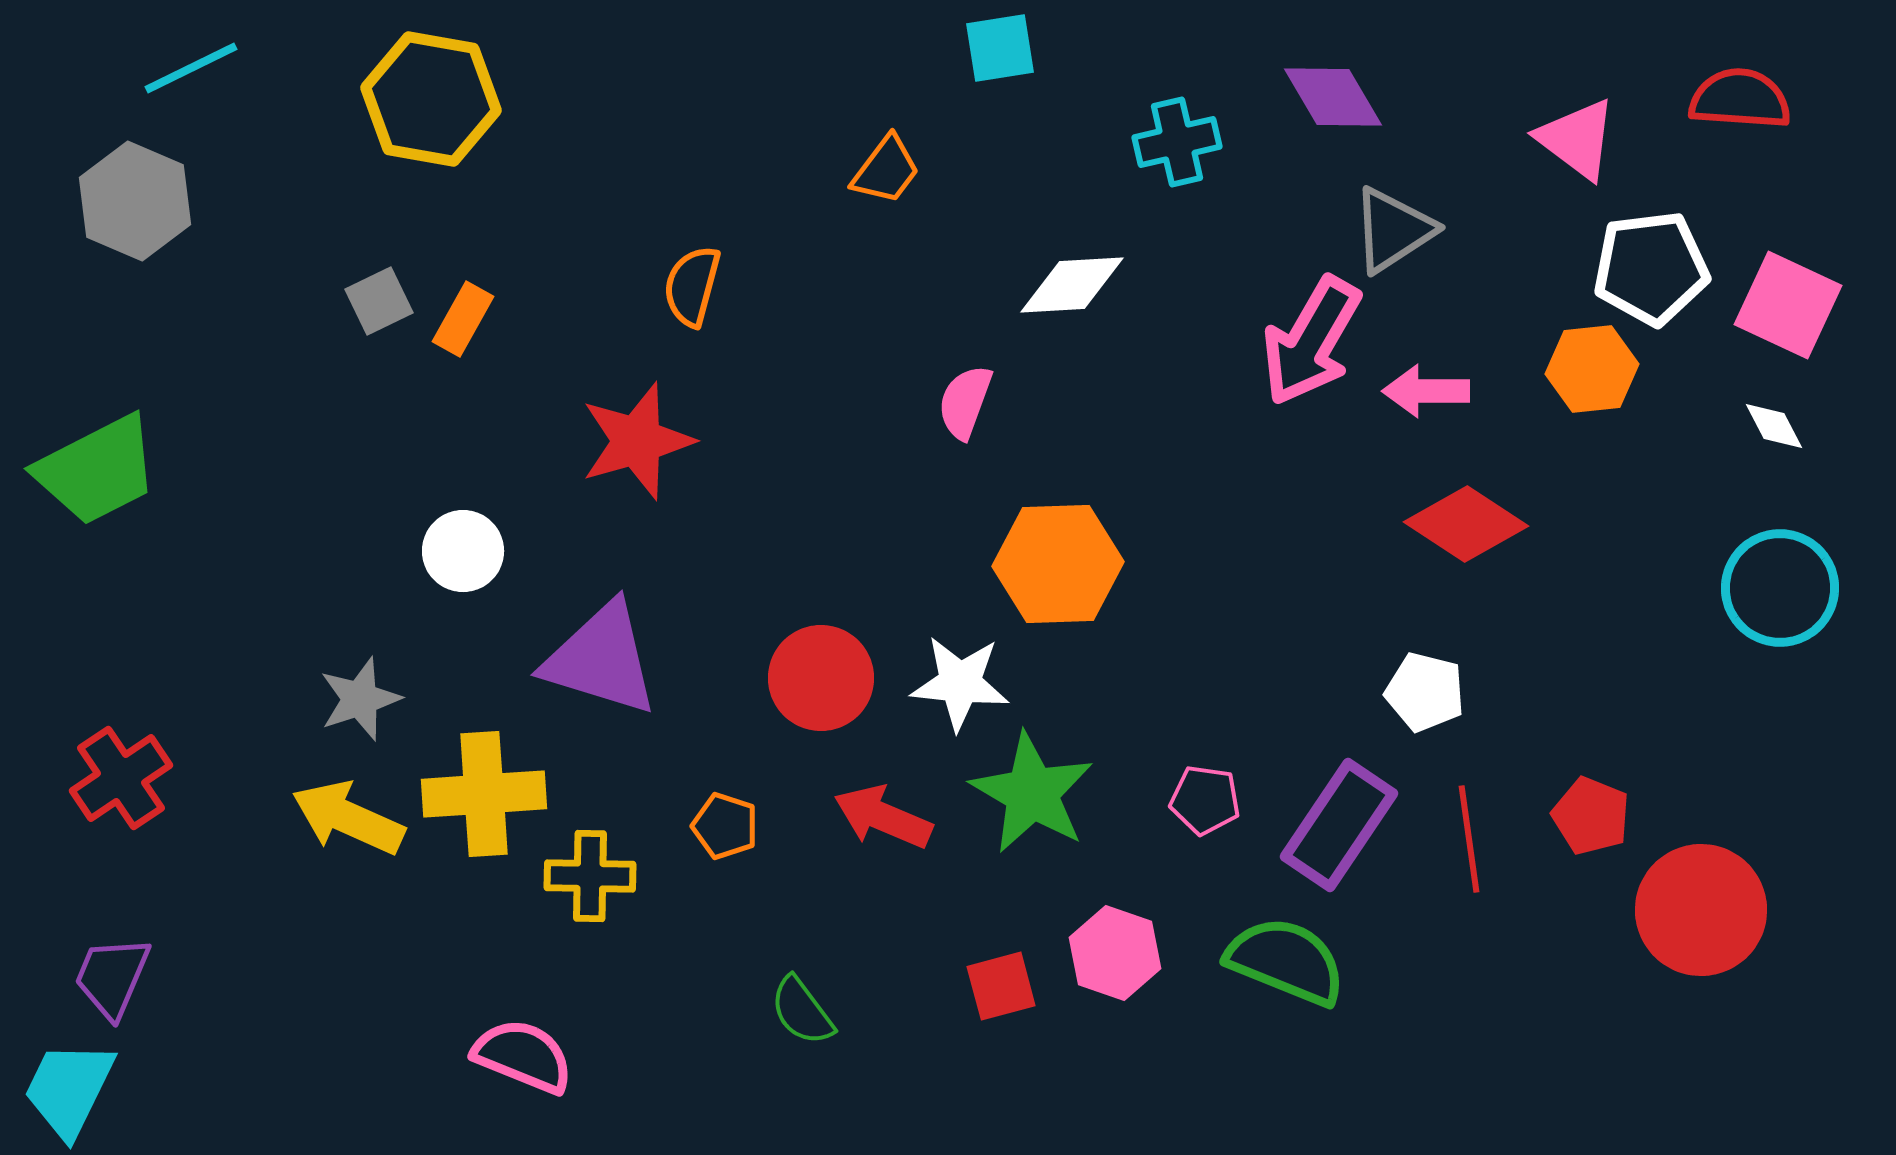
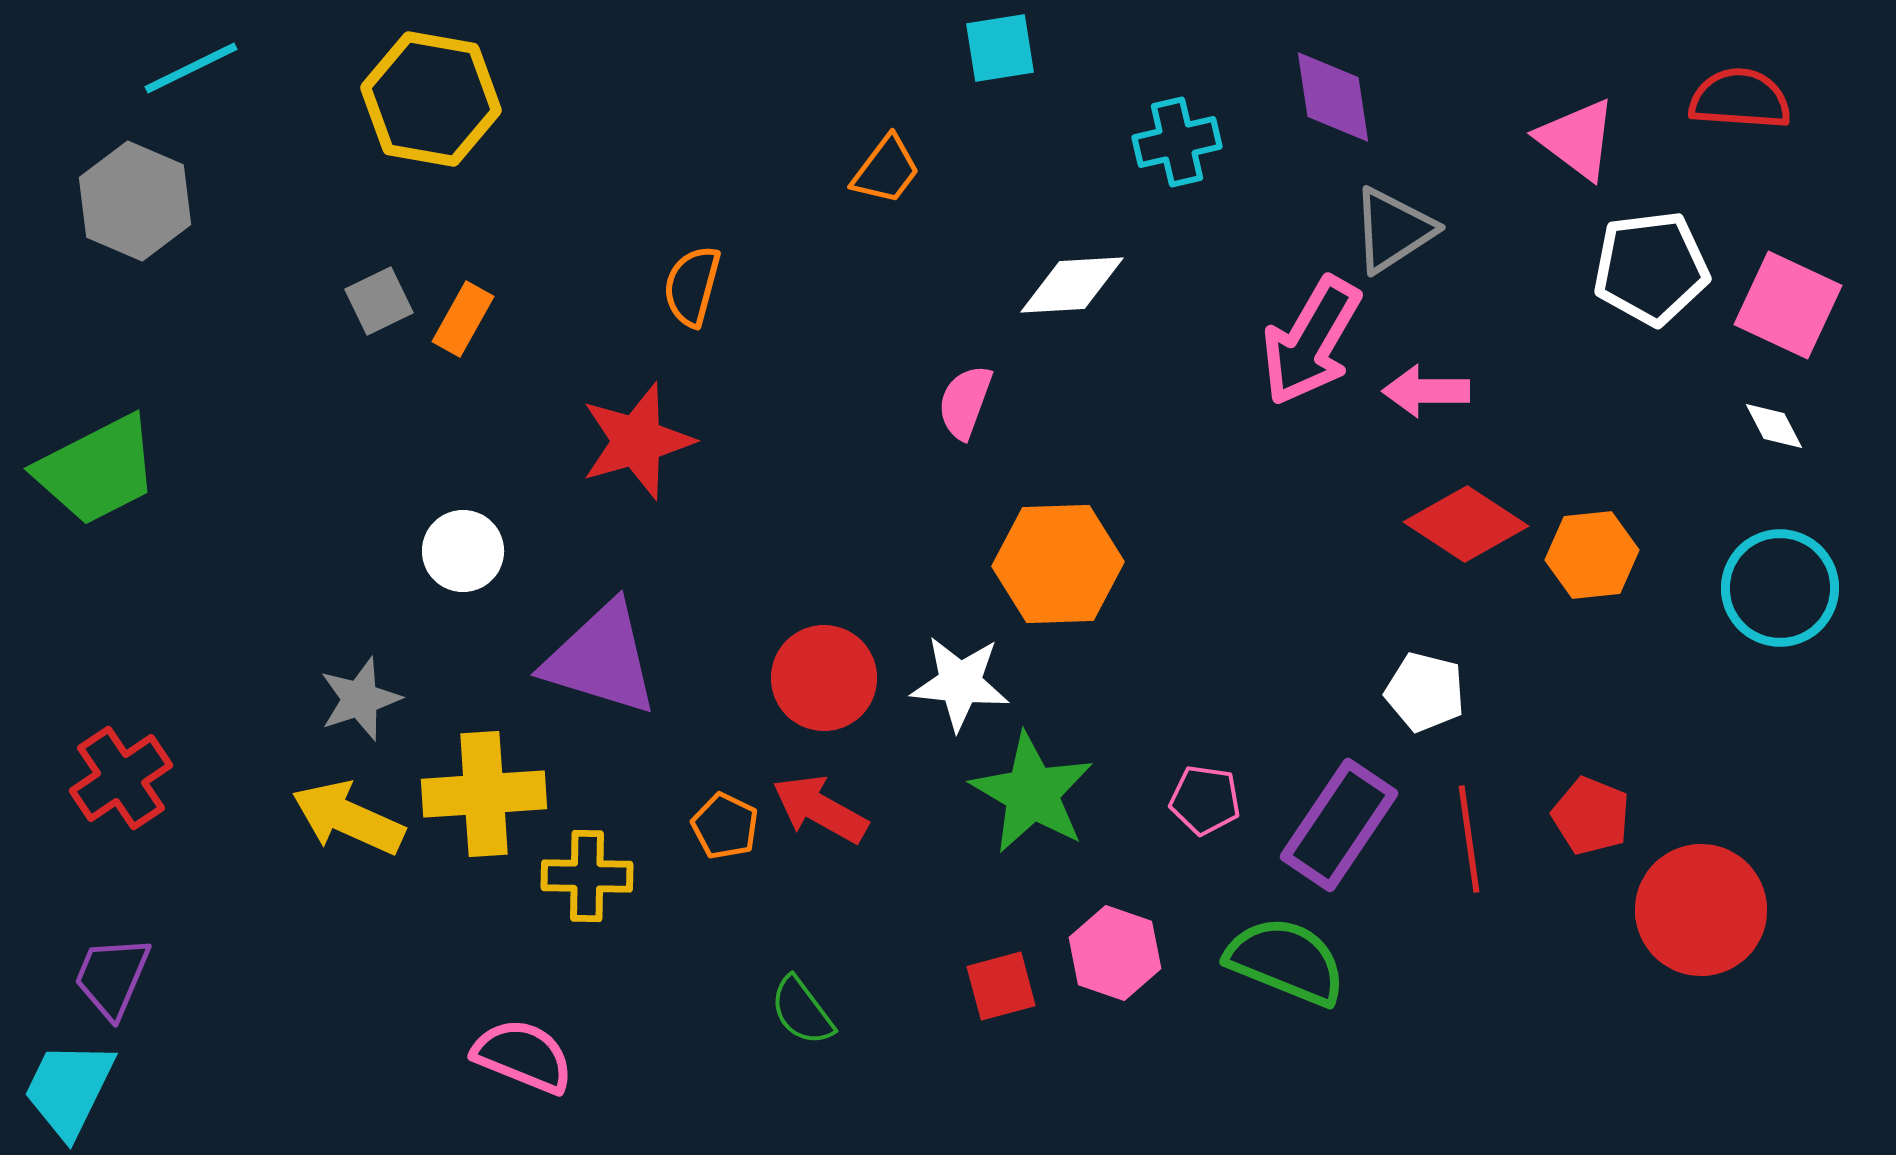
purple diamond at (1333, 97): rotated 22 degrees clockwise
orange hexagon at (1592, 369): moved 186 px down
red circle at (821, 678): moved 3 px right
red arrow at (883, 817): moved 63 px left, 8 px up; rotated 6 degrees clockwise
orange pentagon at (725, 826): rotated 8 degrees clockwise
yellow cross at (590, 876): moved 3 px left
